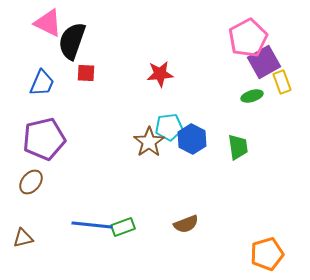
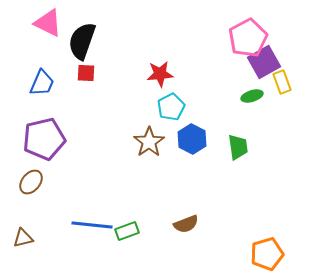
black semicircle: moved 10 px right
cyan pentagon: moved 2 px right, 20 px up; rotated 20 degrees counterclockwise
green rectangle: moved 4 px right, 4 px down
